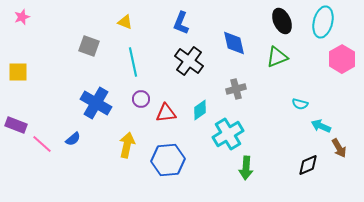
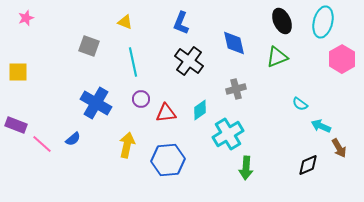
pink star: moved 4 px right, 1 px down
cyan semicircle: rotated 21 degrees clockwise
